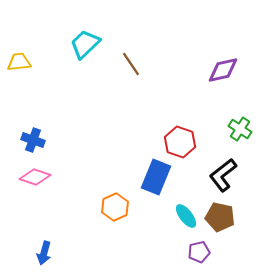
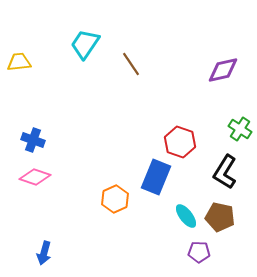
cyan trapezoid: rotated 12 degrees counterclockwise
black L-shape: moved 2 px right, 3 px up; rotated 20 degrees counterclockwise
orange hexagon: moved 8 px up
purple pentagon: rotated 15 degrees clockwise
